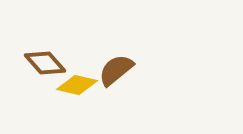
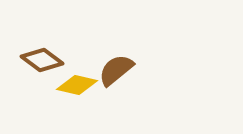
brown diamond: moved 3 px left, 3 px up; rotated 12 degrees counterclockwise
